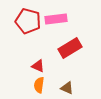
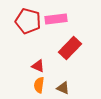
red rectangle: rotated 15 degrees counterclockwise
brown triangle: moved 4 px left
